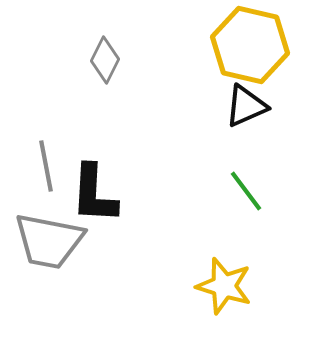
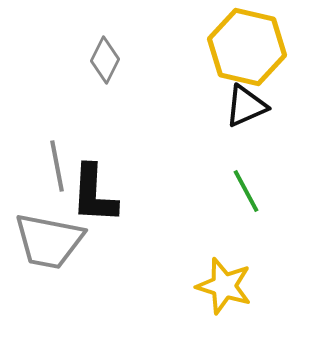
yellow hexagon: moved 3 px left, 2 px down
gray line: moved 11 px right
green line: rotated 9 degrees clockwise
